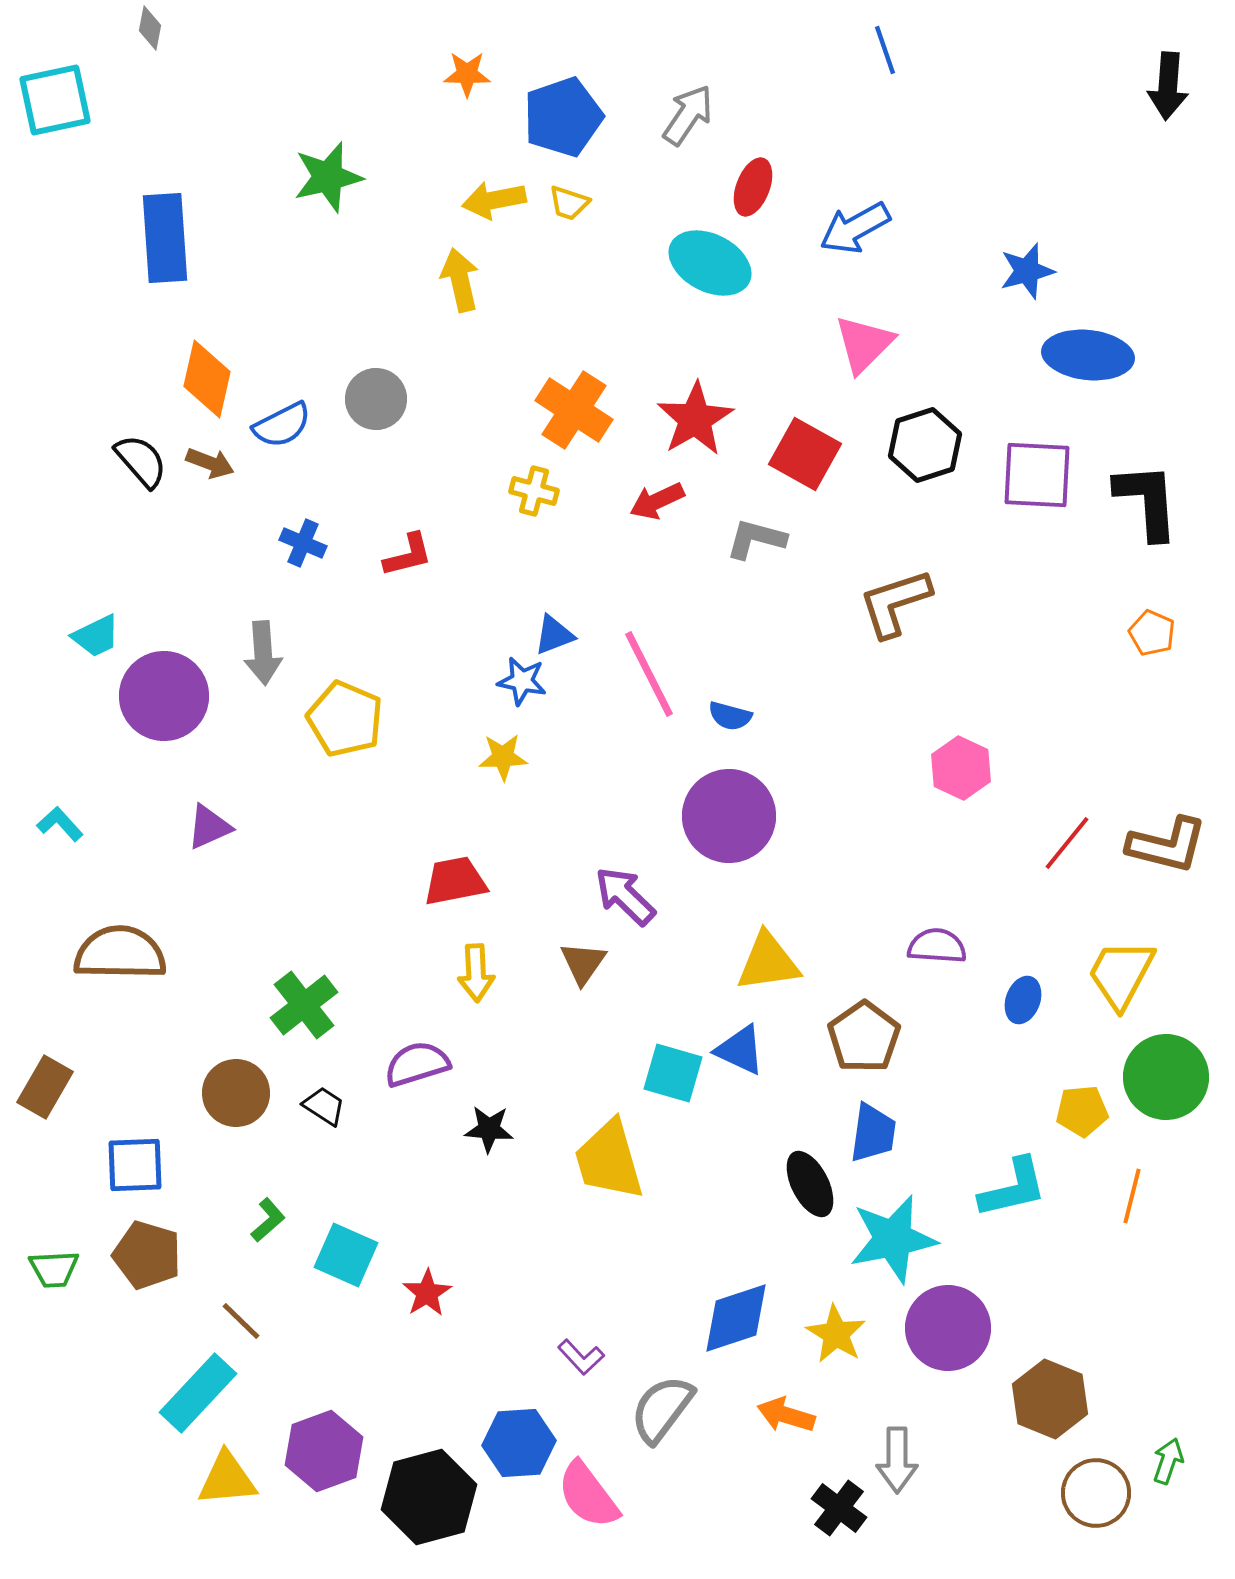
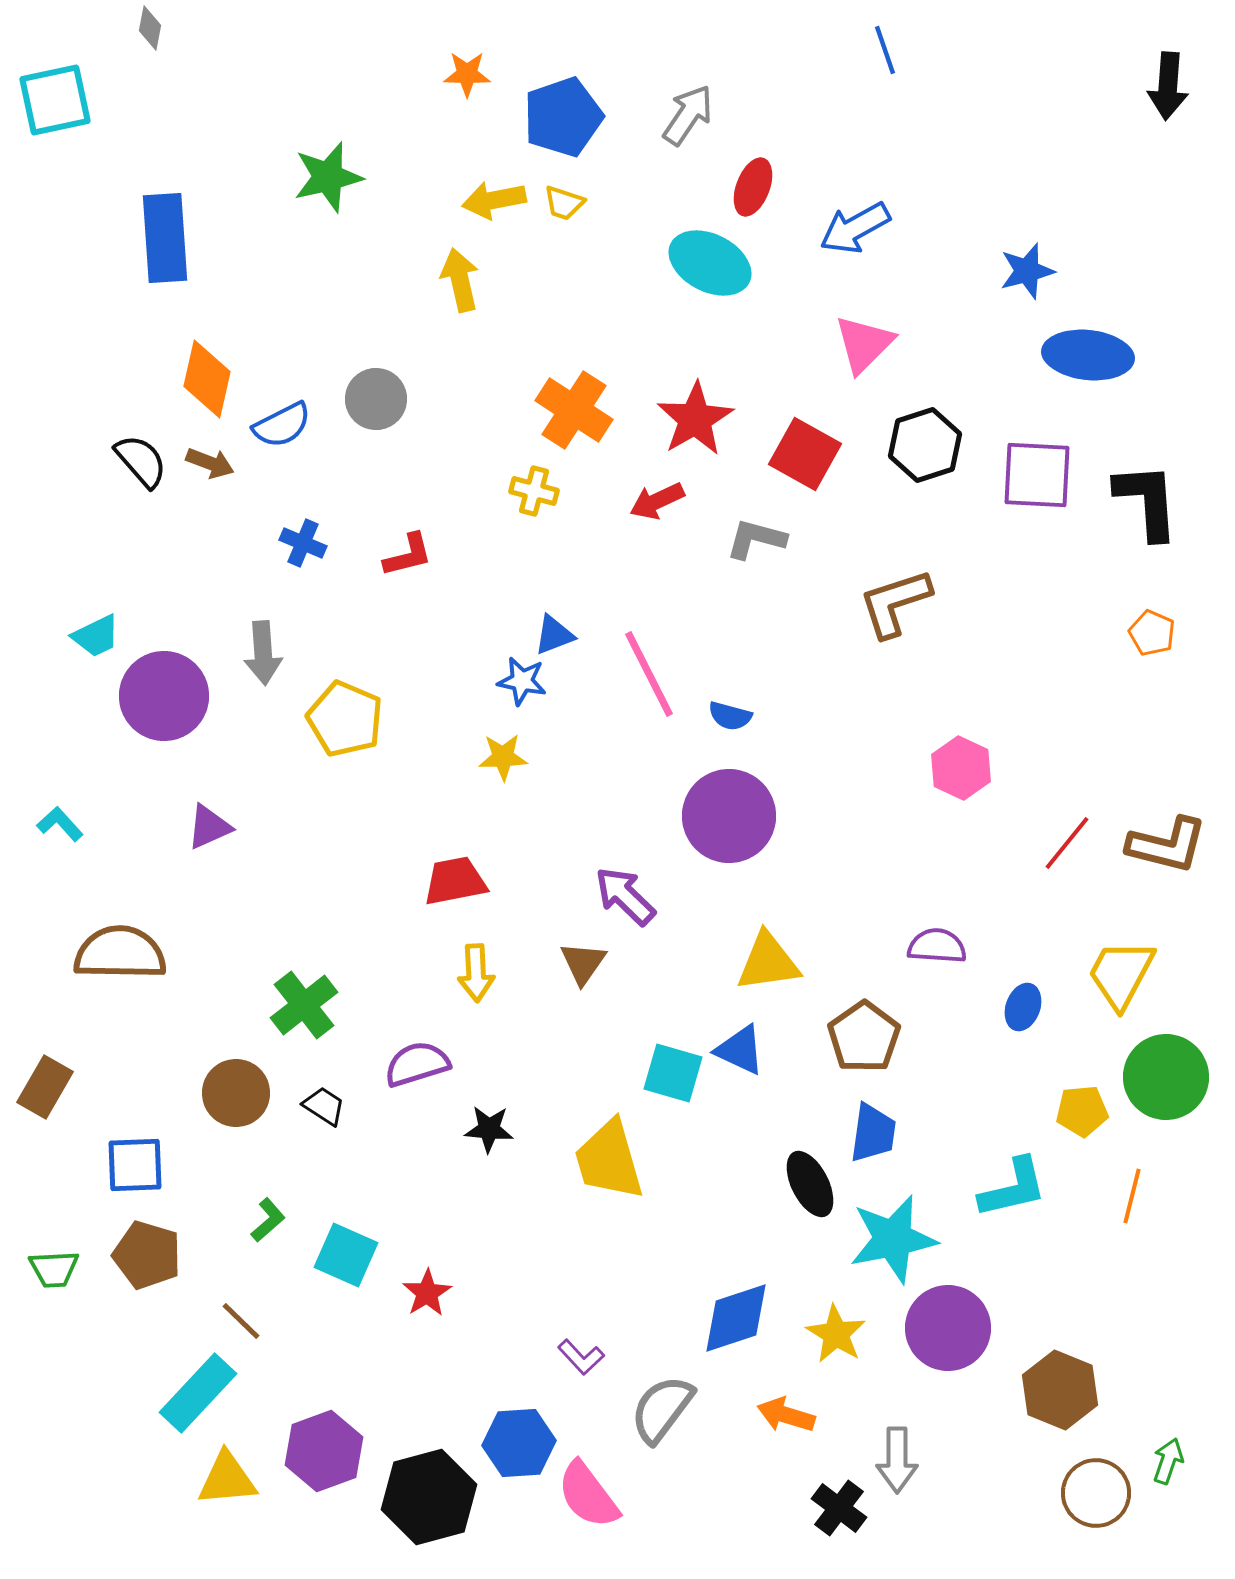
yellow trapezoid at (569, 203): moved 5 px left
blue ellipse at (1023, 1000): moved 7 px down
brown hexagon at (1050, 1399): moved 10 px right, 9 px up
